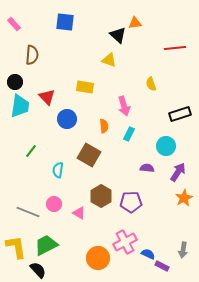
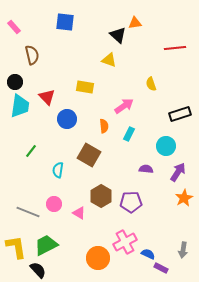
pink rectangle: moved 3 px down
brown semicircle: rotated 18 degrees counterclockwise
pink arrow: rotated 108 degrees counterclockwise
purple semicircle: moved 1 px left, 1 px down
purple rectangle: moved 1 px left, 2 px down
